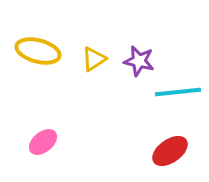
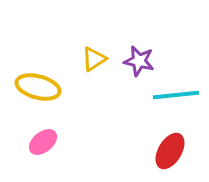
yellow ellipse: moved 36 px down
cyan line: moved 2 px left, 3 px down
red ellipse: rotated 24 degrees counterclockwise
